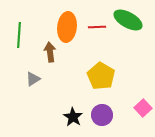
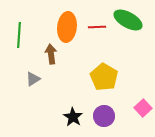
brown arrow: moved 1 px right, 2 px down
yellow pentagon: moved 3 px right, 1 px down
purple circle: moved 2 px right, 1 px down
